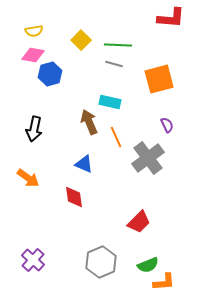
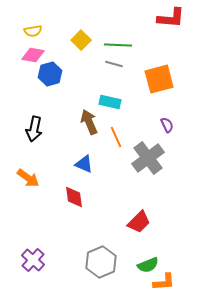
yellow semicircle: moved 1 px left
